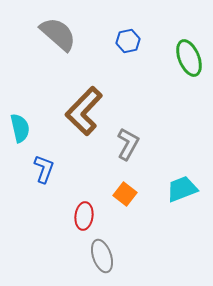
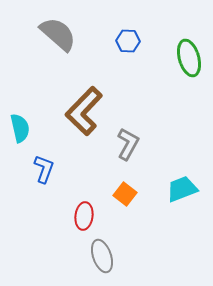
blue hexagon: rotated 15 degrees clockwise
green ellipse: rotated 6 degrees clockwise
